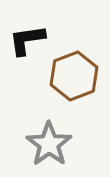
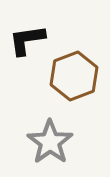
gray star: moved 1 px right, 2 px up
